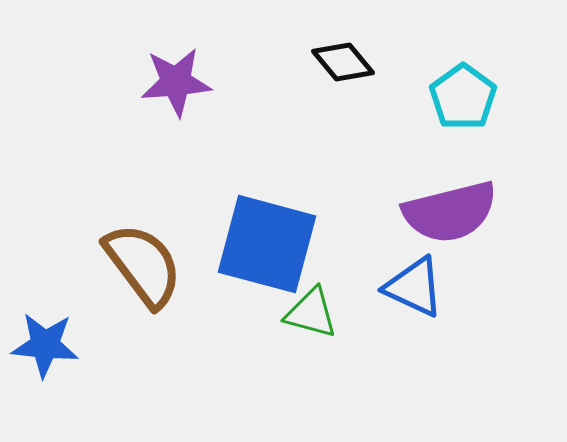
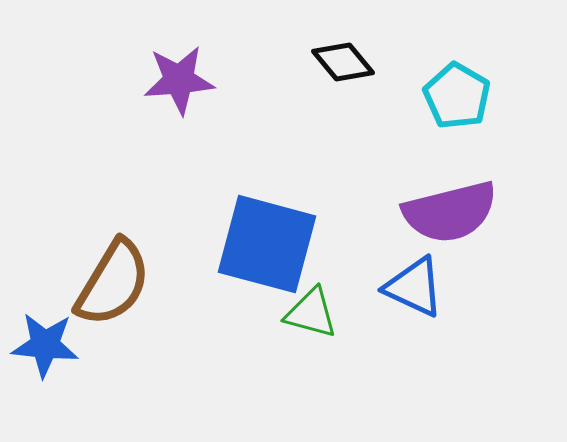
purple star: moved 3 px right, 2 px up
cyan pentagon: moved 6 px left, 1 px up; rotated 6 degrees counterclockwise
brown semicircle: moved 30 px left, 18 px down; rotated 68 degrees clockwise
